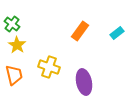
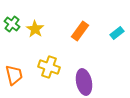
yellow star: moved 18 px right, 16 px up
